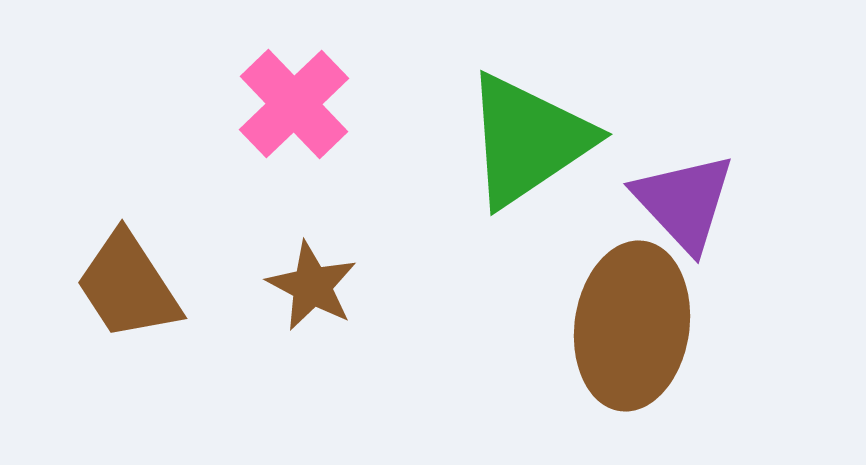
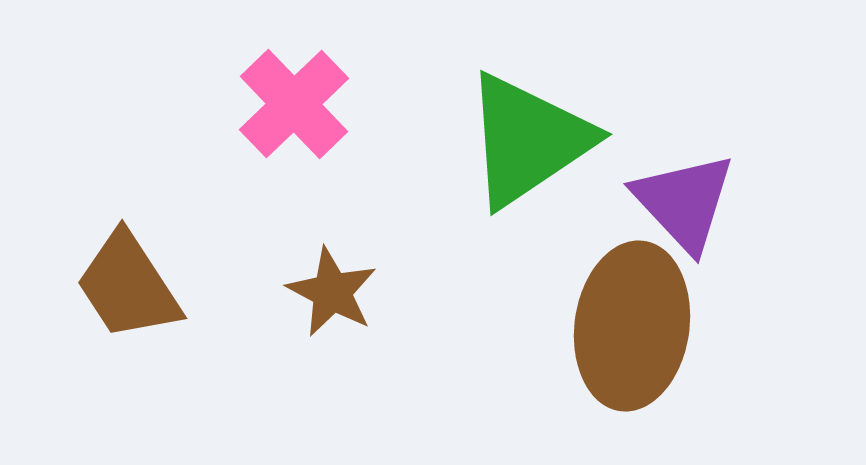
brown star: moved 20 px right, 6 px down
